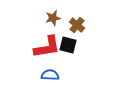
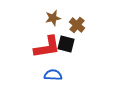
black square: moved 2 px left, 1 px up
blue semicircle: moved 3 px right
